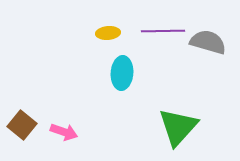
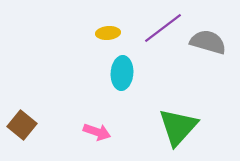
purple line: moved 3 px up; rotated 36 degrees counterclockwise
pink arrow: moved 33 px right
